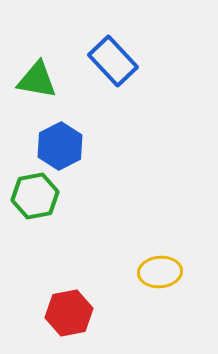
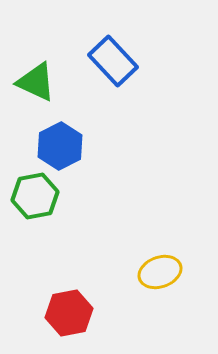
green triangle: moved 1 px left, 2 px down; rotated 15 degrees clockwise
yellow ellipse: rotated 15 degrees counterclockwise
